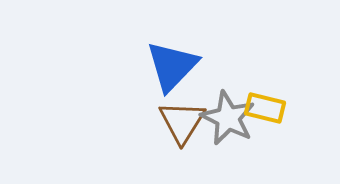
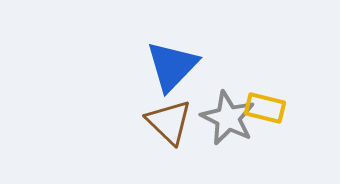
brown triangle: moved 13 px left; rotated 18 degrees counterclockwise
